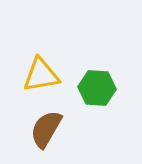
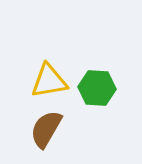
yellow triangle: moved 8 px right, 6 px down
